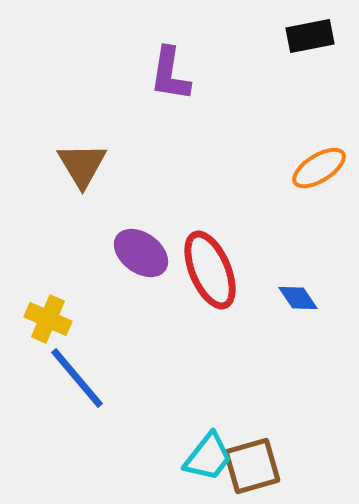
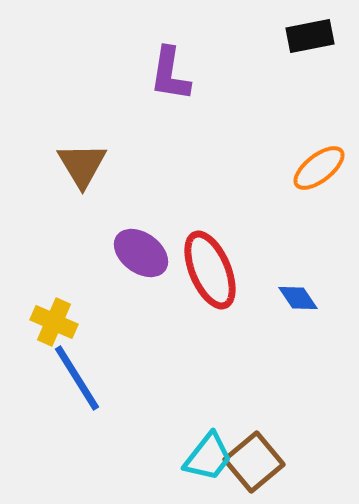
orange ellipse: rotated 6 degrees counterclockwise
yellow cross: moved 6 px right, 3 px down
blue line: rotated 8 degrees clockwise
brown square: moved 2 px right, 4 px up; rotated 24 degrees counterclockwise
